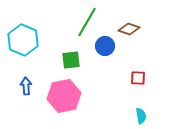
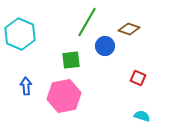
cyan hexagon: moved 3 px left, 6 px up
red square: rotated 21 degrees clockwise
cyan semicircle: moved 1 px right; rotated 63 degrees counterclockwise
